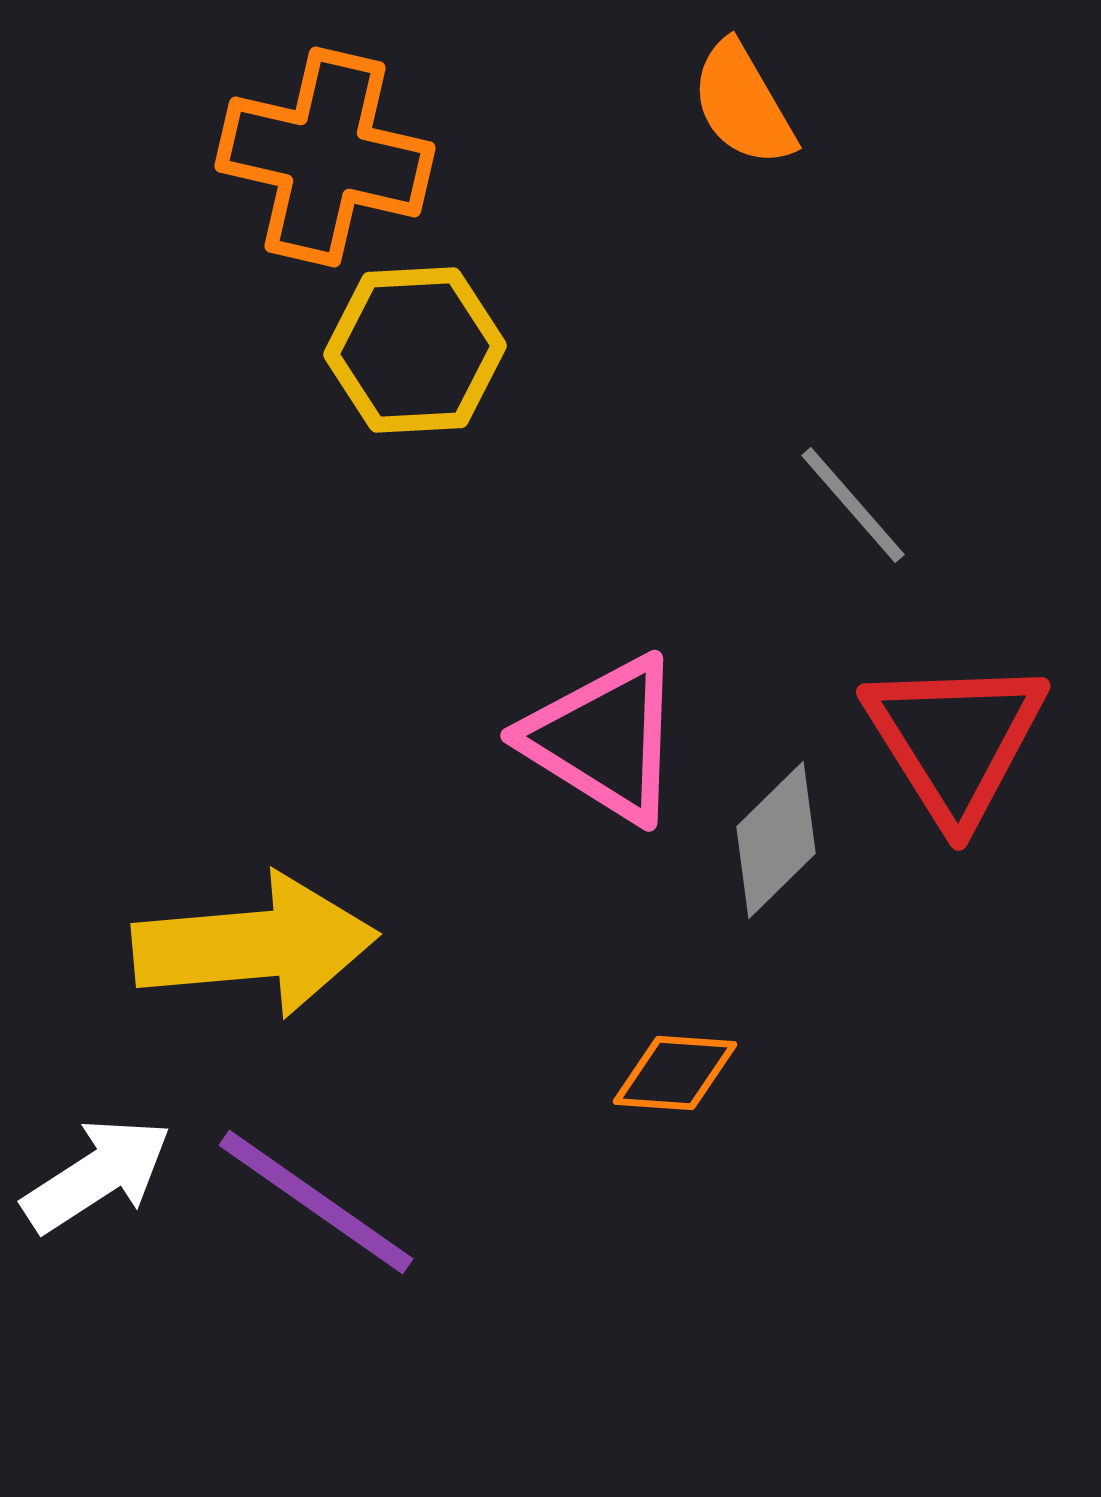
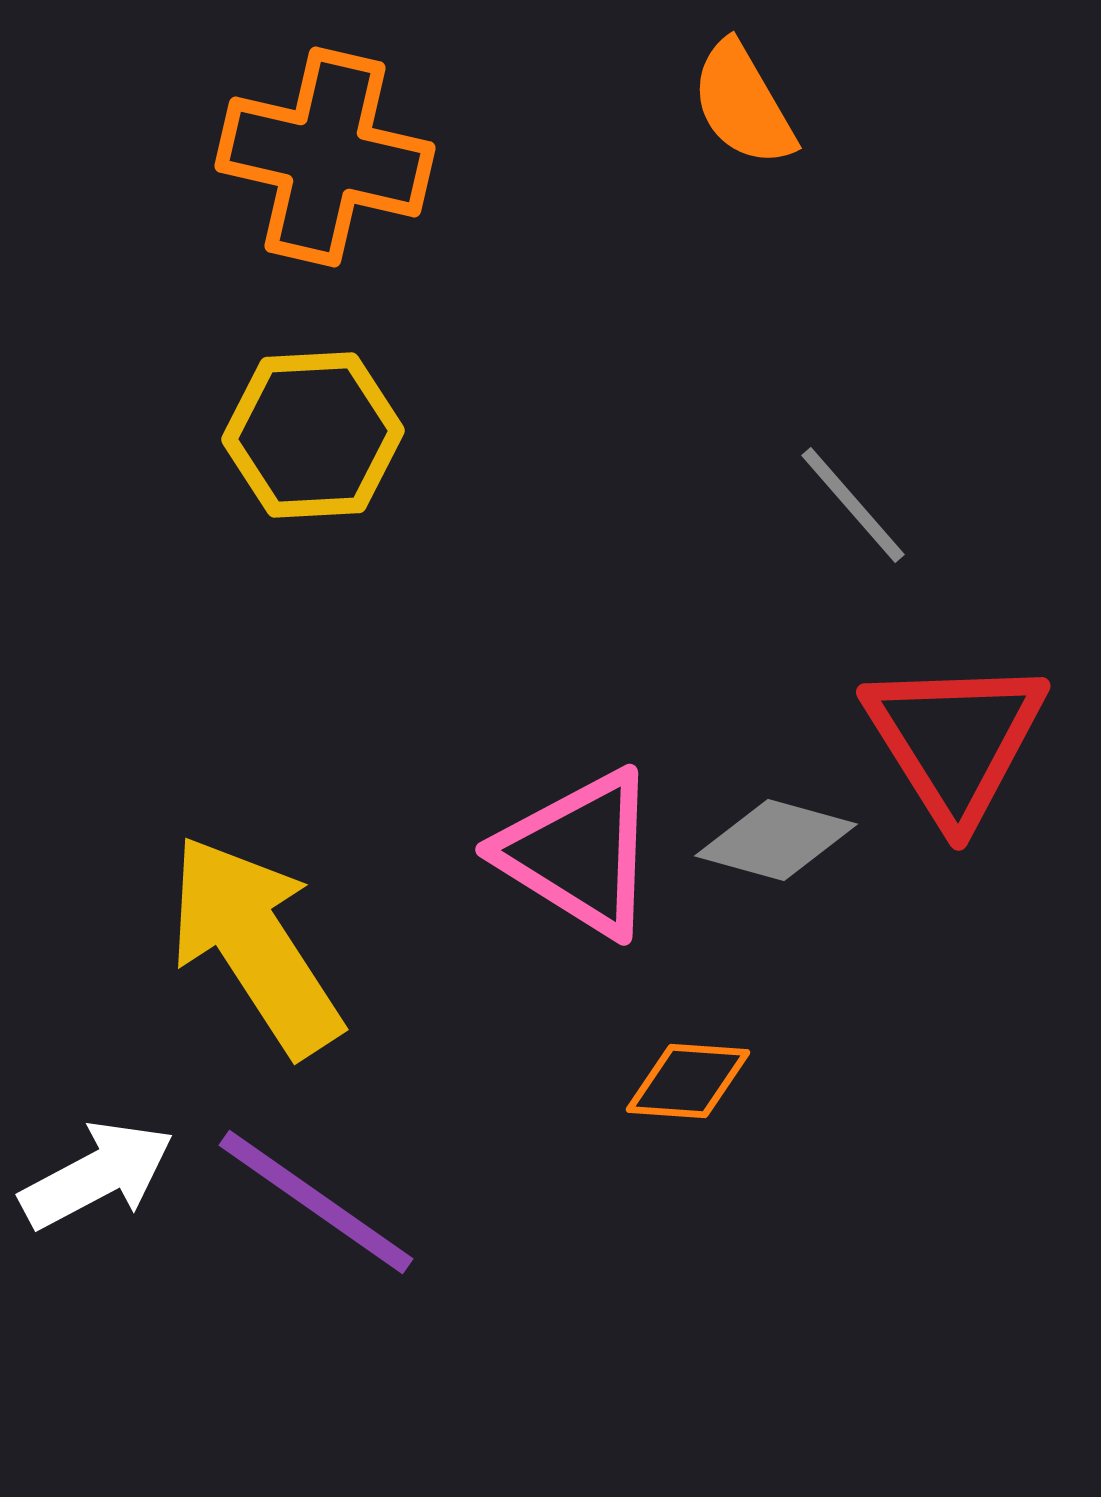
yellow hexagon: moved 102 px left, 85 px down
pink triangle: moved 25 px left, 114 px down
gray diamond: rotated 60 degrees clockwise
yellow arrow: rotated 118 degrees counterclockwise
orange diamond: moved 13 px right, 8 px down
white arrow: rotated 5 degrees clockwise
